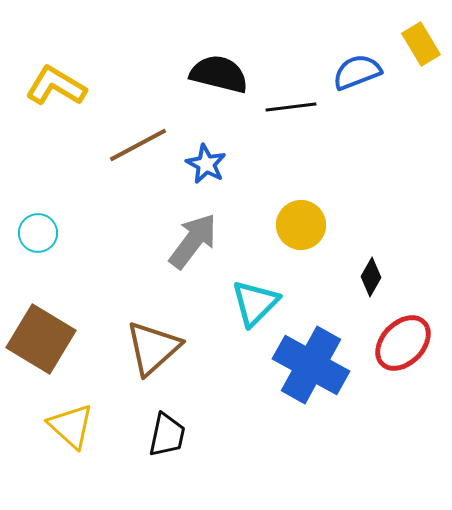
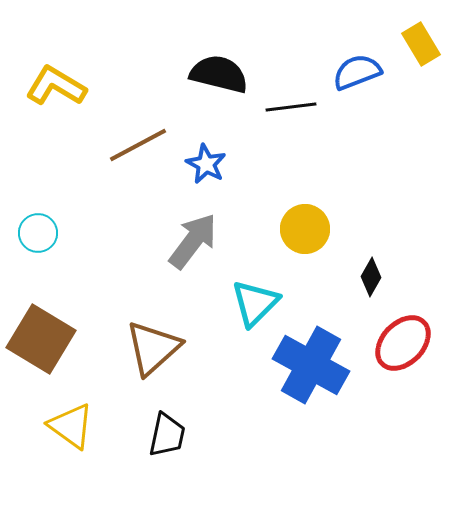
yellow circle: moved 4 px right, 4 px down
yellow triangle: rotated 6 degrees counterclockwise
